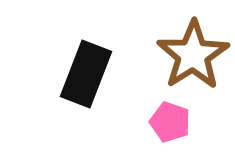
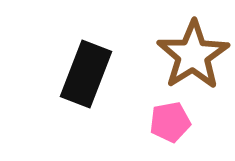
pink pentagon: rotated 30 degrees counterclockwise
